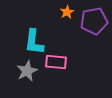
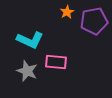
cyan L-shape: moved 4 px left, 2 px up; rotated 72 degrees counterclockwise
gray star: rotated 25 degrees counterclockwise
